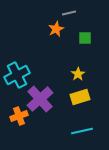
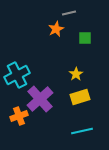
yellow star: moved 2 px left
